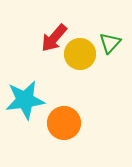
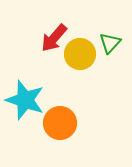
cyan star: rotated 27 degrees clockwise
orange circle: moved 4 px left
